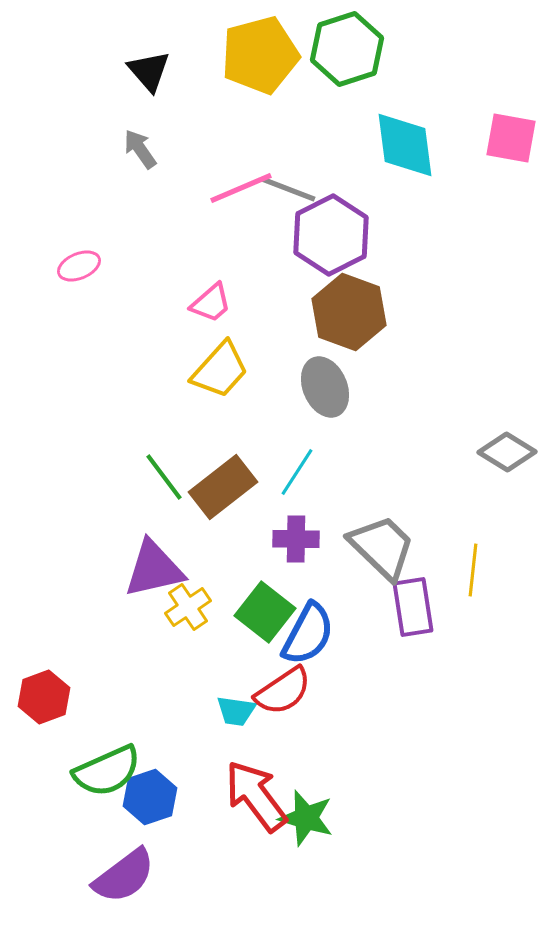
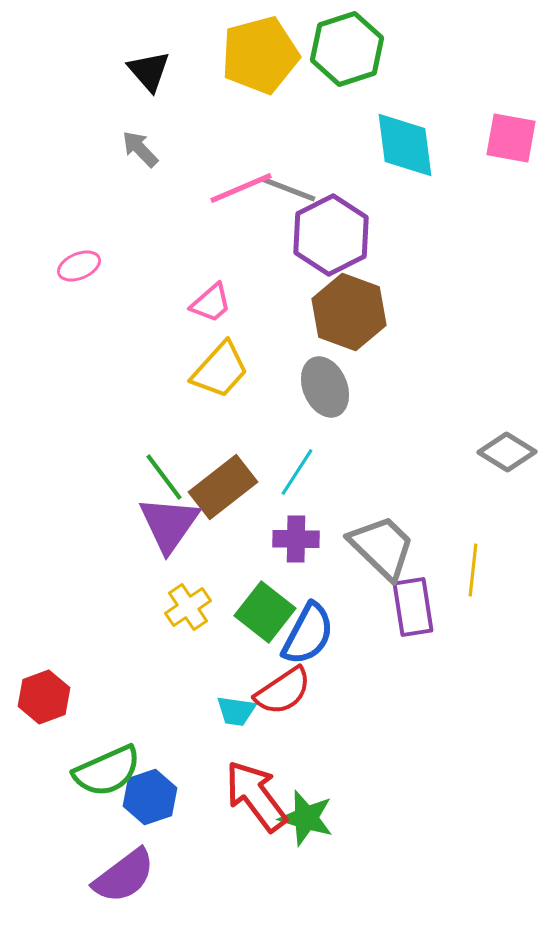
gray arrow: rotated 9 degrees counterclockwise
purple triangle: moved 15 px right, 45 px up; rotated 42 degrees counterclockwise
